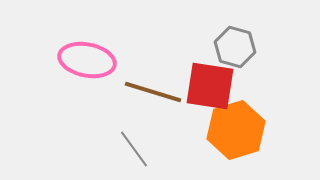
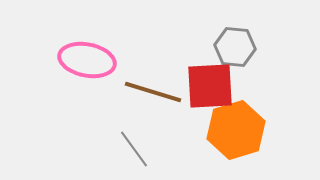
gray hexagon: rotated 9 degrees counterclockwise
red square: rotated 12 degrees counterclockwise
